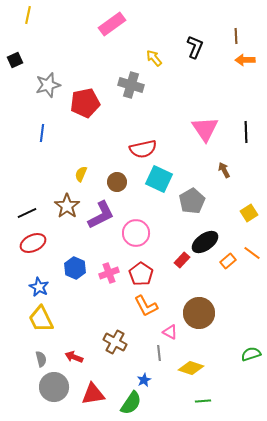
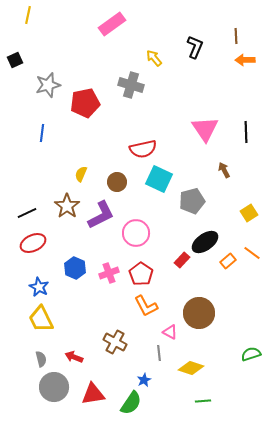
gray pentagon at (192, 201): rotated 15 degrees clockwise
